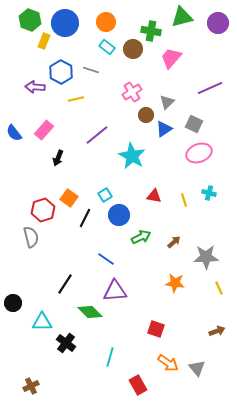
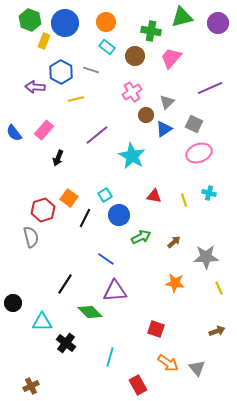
brown circle at (133, 49): moved 2 px right, 7 px down
